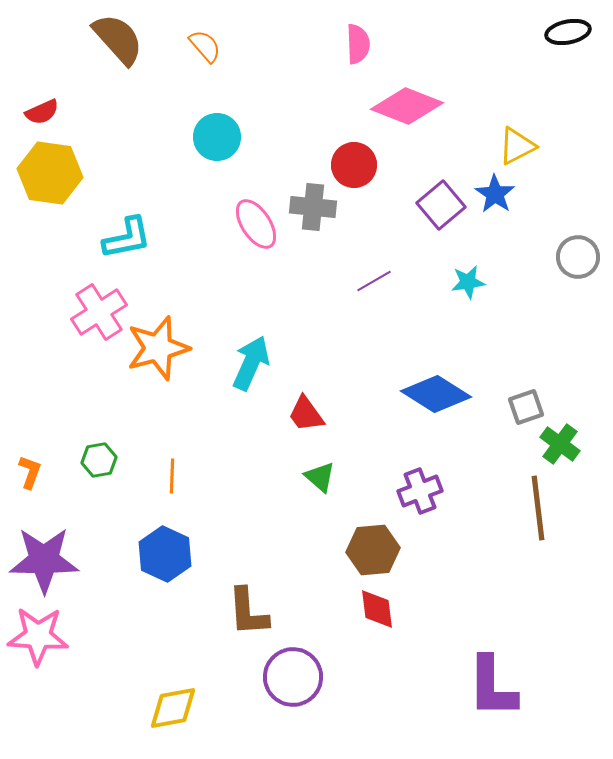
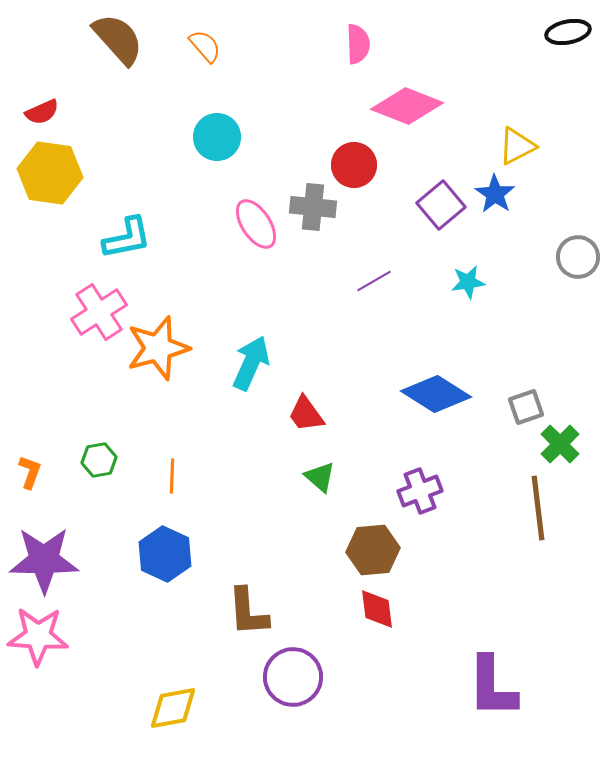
green cross: rotated 9 degrees clockwise
